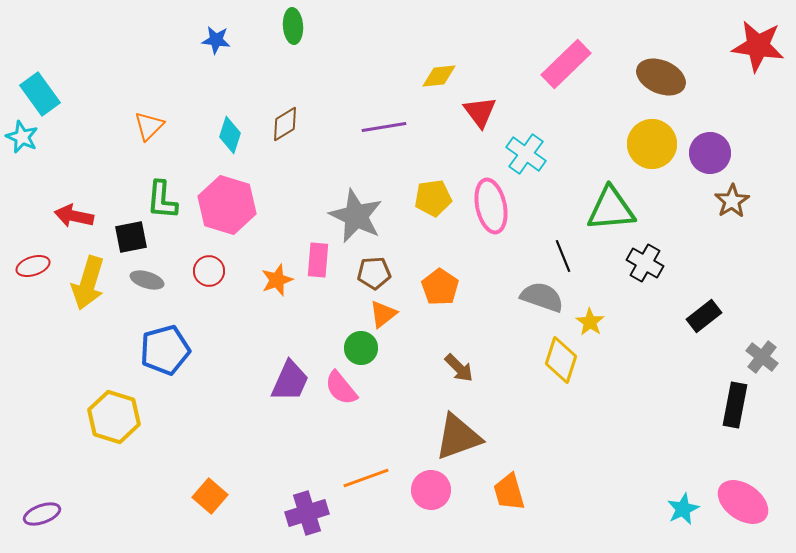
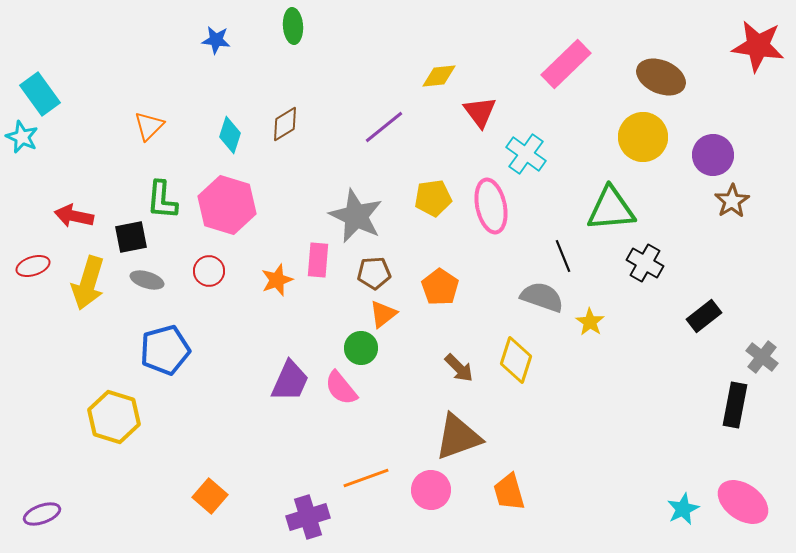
purple line at (384, 127): rotated 30 degrees counterclockwise
yellow circle at (652, 144): moved 9 px left, 7 px up
purple circle at (710, 153): moved 3 px right, 2 px down
yellow diamond at (561, 360): moved 45 px left
purple cross at (307, 513): moved 1 px right, 4 px down
